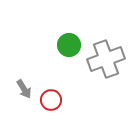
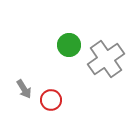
gray cross: rotated 15 degrees counterclockwise
